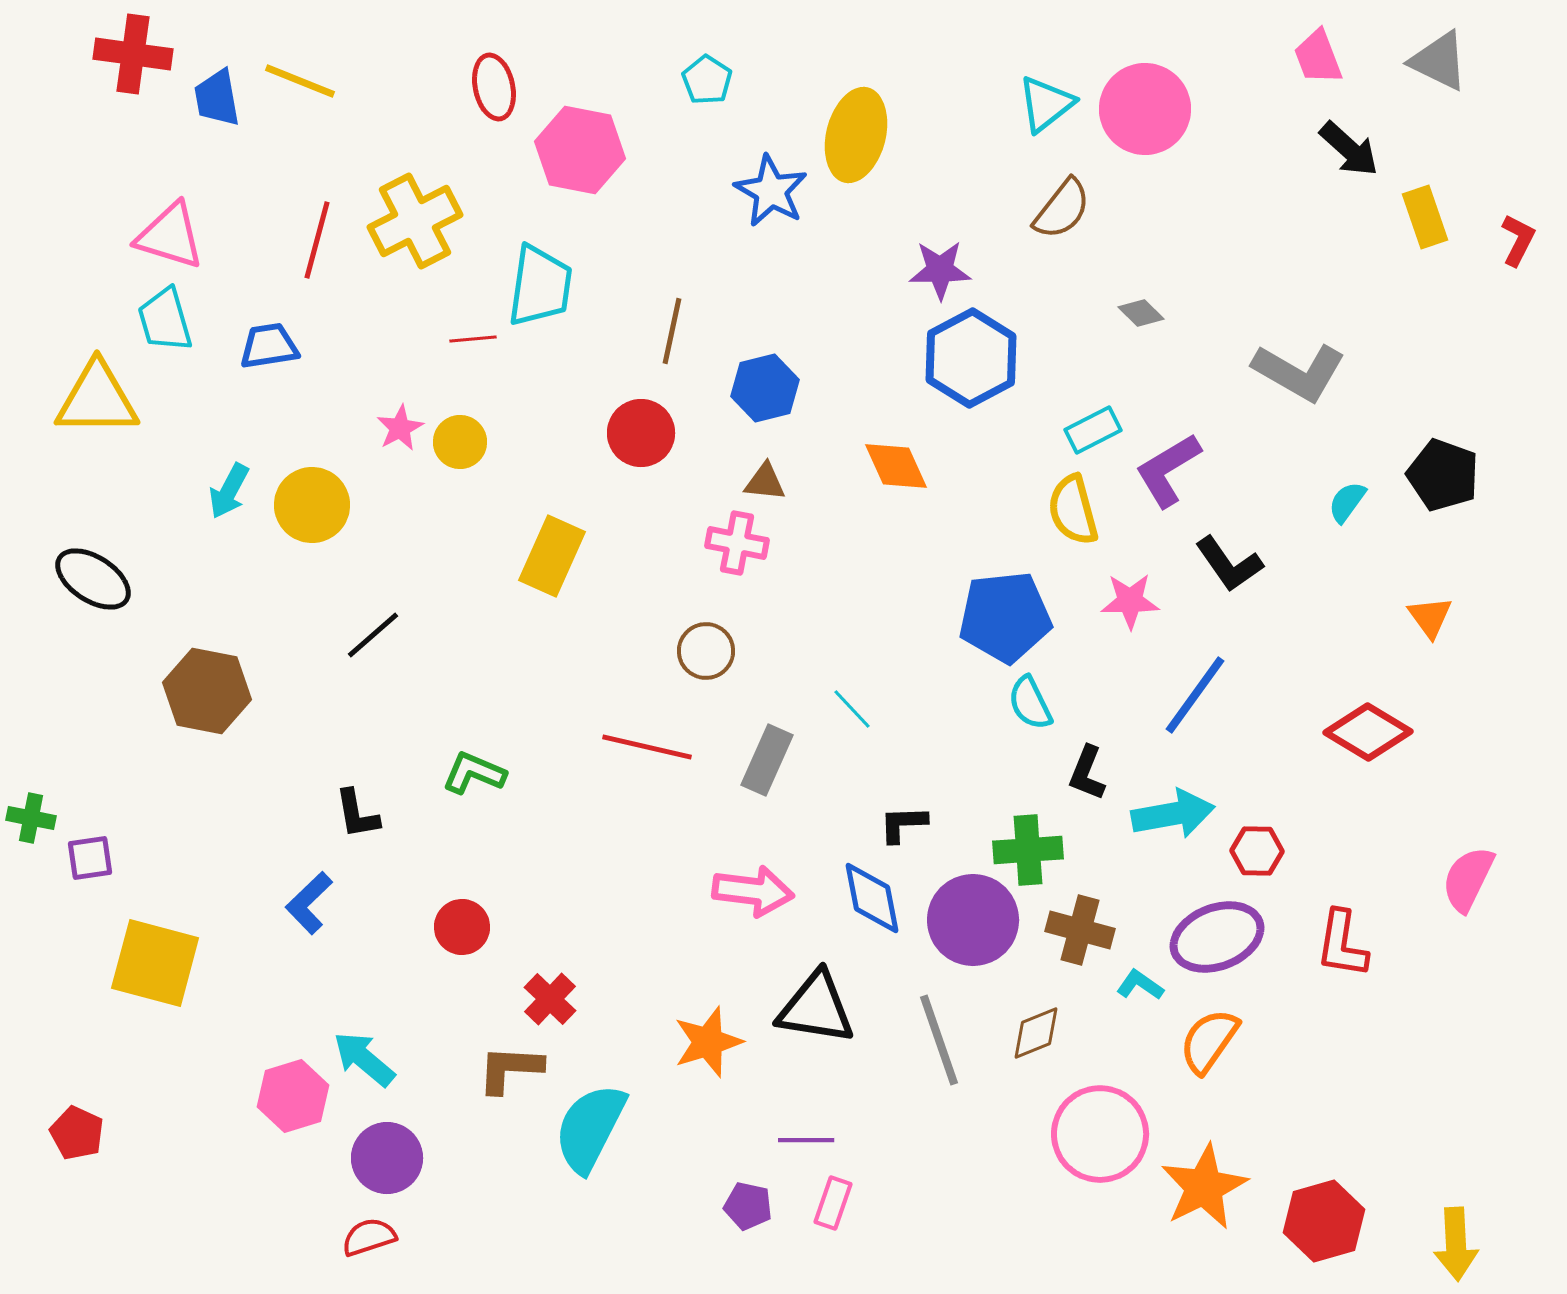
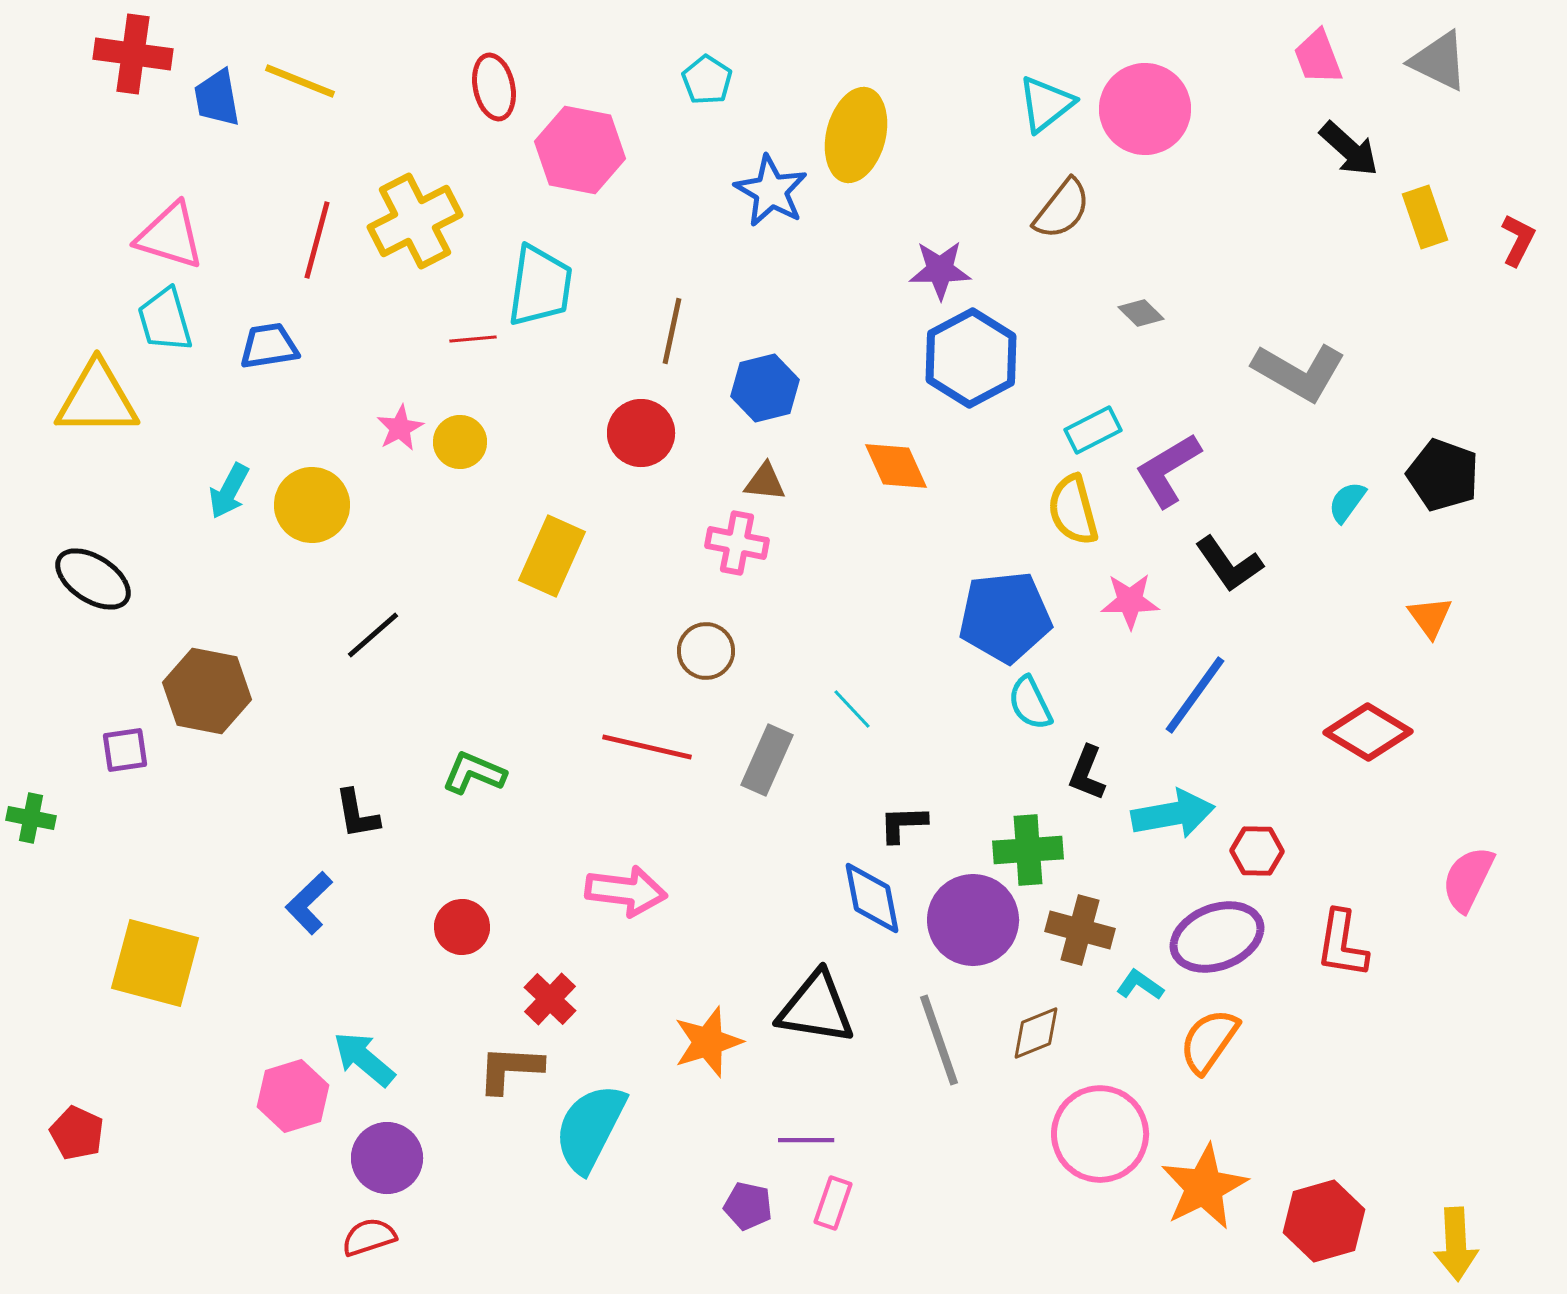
purple square at (90, 858): moved 35 px right, 108 px up
pink arrow at (753, 891): moved 127 px left
